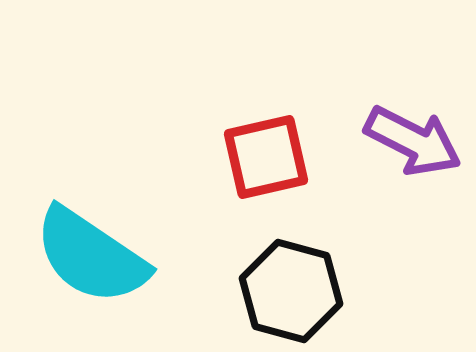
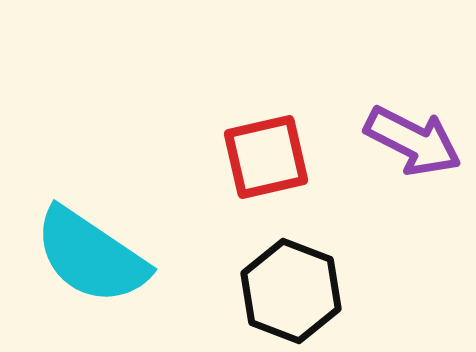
black hexagon: rotated 6 degrees clockwise
